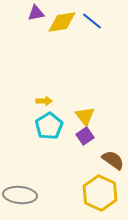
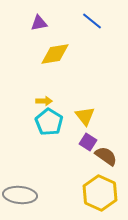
purple triangle: moved 3 px right, 10 px down
yellow diamond: moved 7 px left, 32 px down
cyan pentagon: moved 4 px up; rotated 8 degrees counterclockwise
purple square: moved 3 px right, 6 px down; rotated 24 degrees counterclockwise
brown semicircle: moved 7 px left, 4 px up
